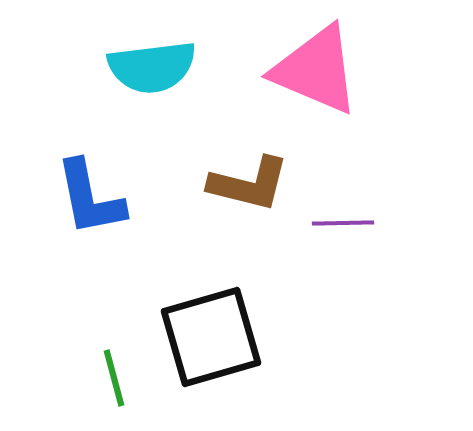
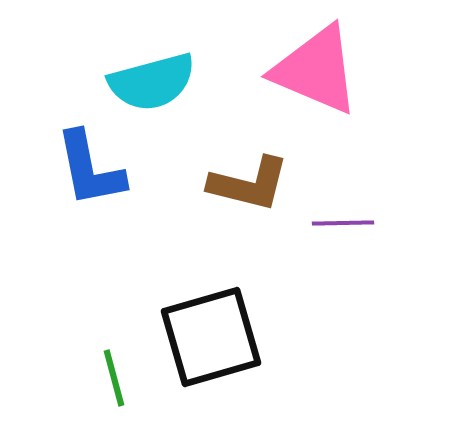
cyan semicircle: moved 15 px down; rotated 8 degrees counterclockwise
blue L-shape: moved 29 px up
